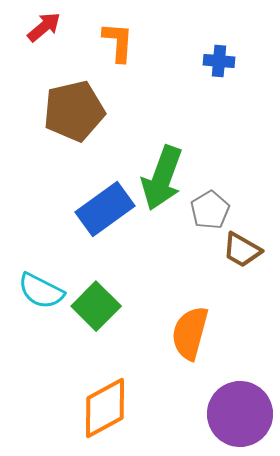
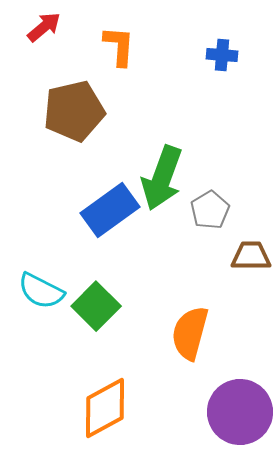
orange L-shape: moved 1 px right, 4 px down
blue cross: moved 3 px right, 6 px up
blue rectangle: moved 5 px right, 1 px down
brown trapezoid: moved 9 px right, 6 px down; rotated 150 degrees clockwise
purple circle: moved 2 px up
